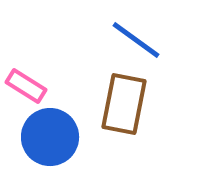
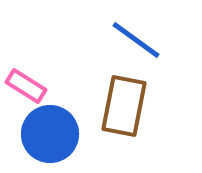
brown rectangle: moved 2 px down
blue circle: moved 3 px up
